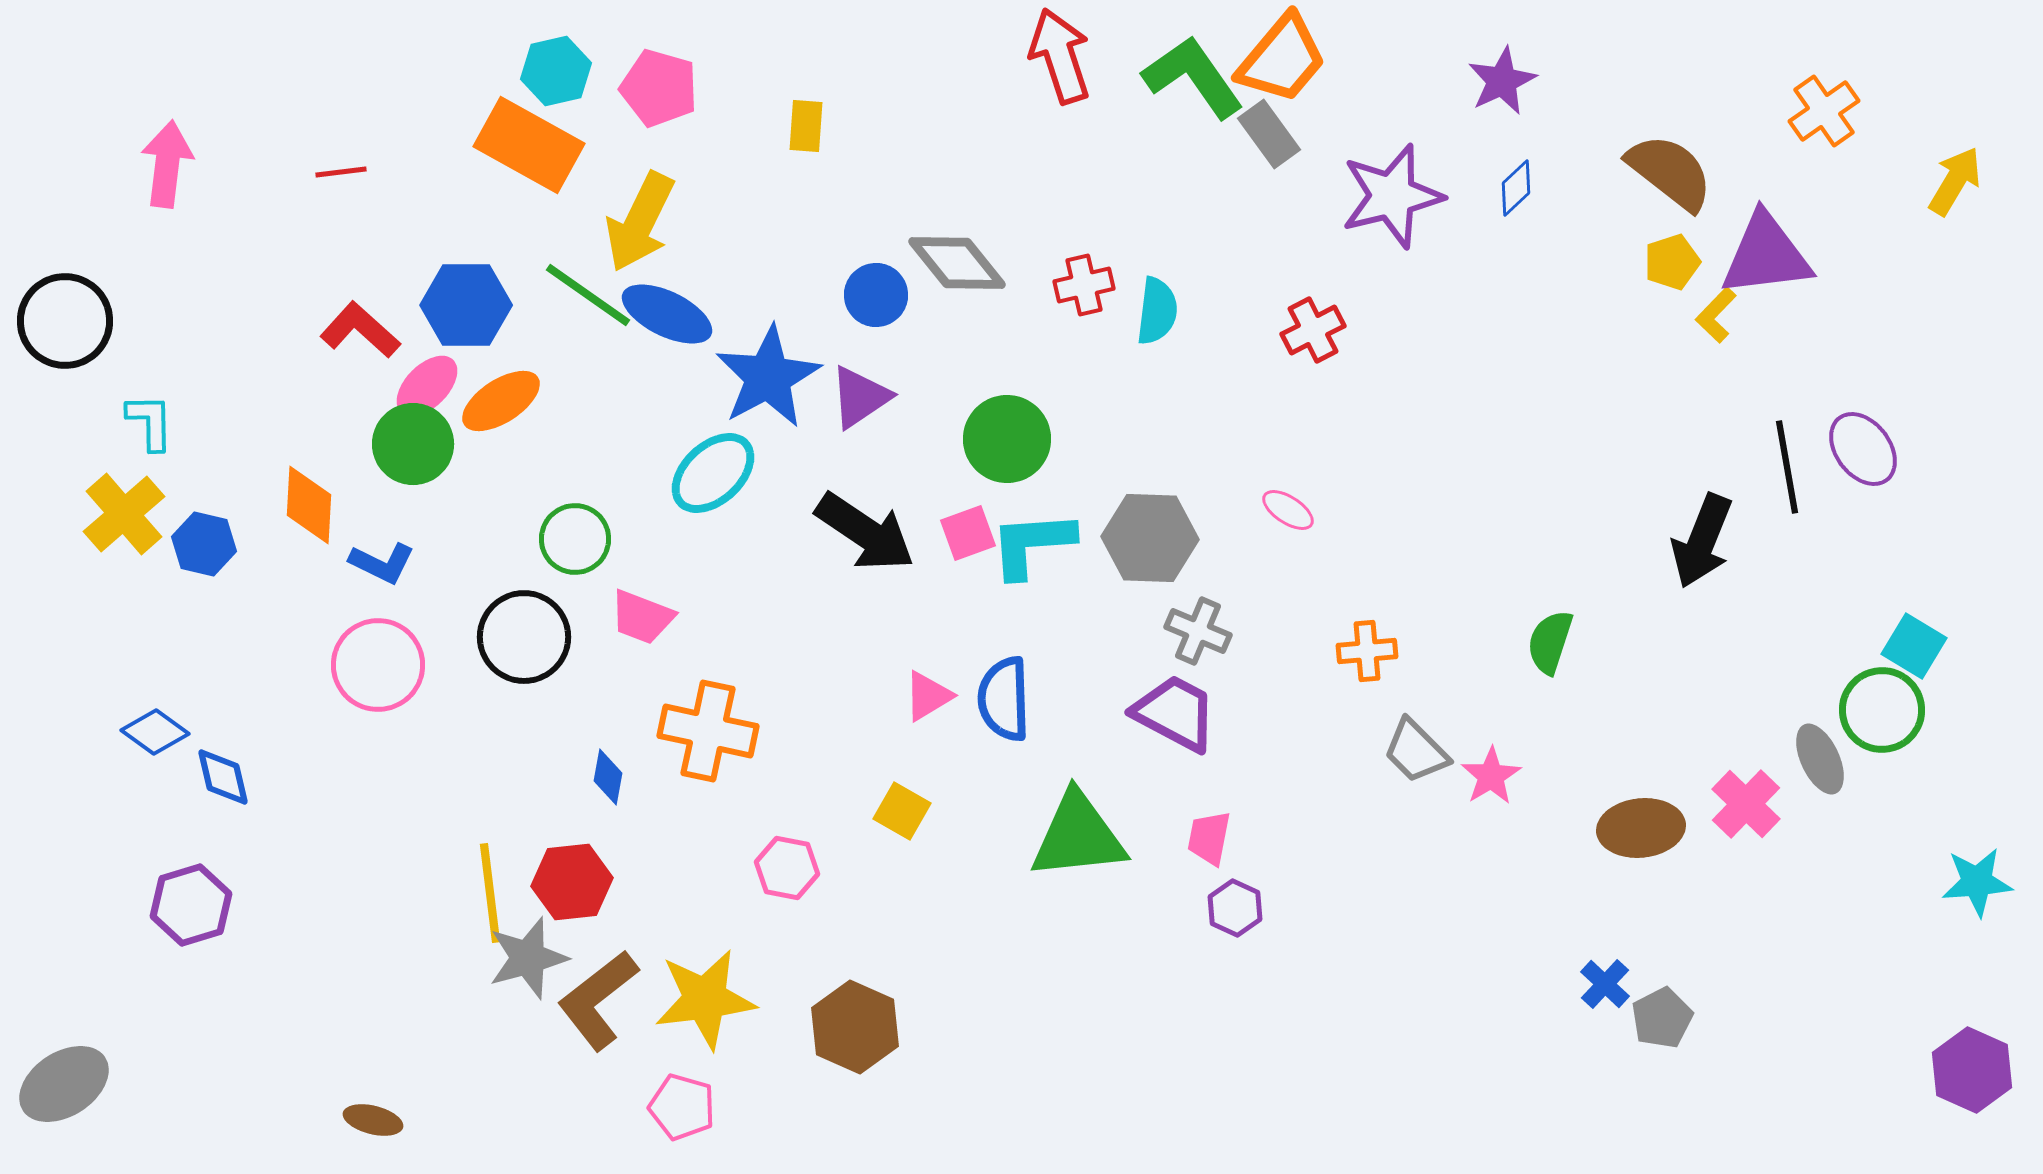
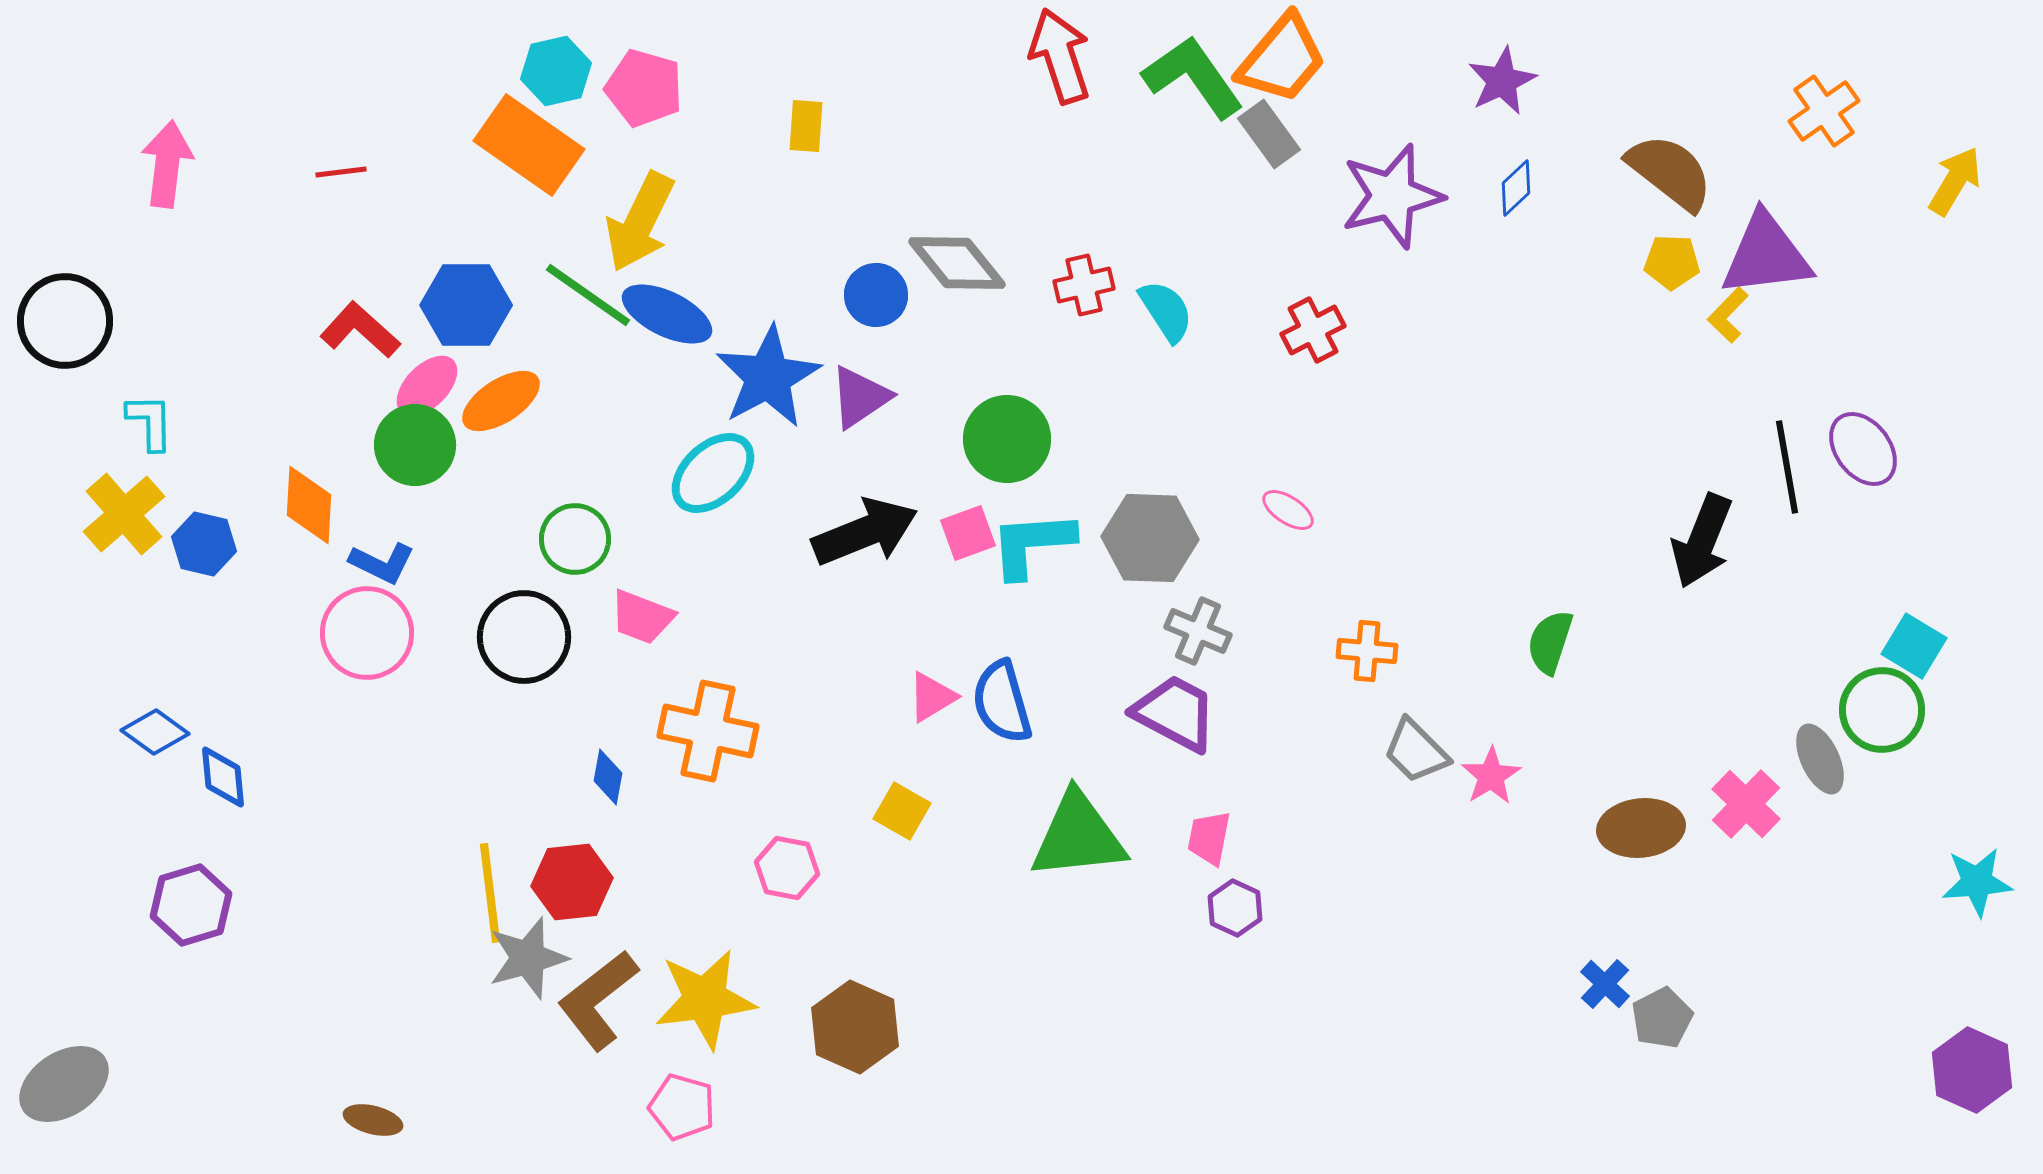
pink pentagon at (659, 88): moved 15 px left
orange rectangle at (529, 145): rotated 6 degrees clockwise
yellow pentagon at (1672, 262): rotated 20 degrees clockwise
cyan semicircle at (1157, 311): moved 9 px right; rotated 40 degrees counterclockwise
yellow L-shape at (1716, 315): moved 12 px right
green circle at (413, 444): moved 2 px right, 1 px down
black arrow at (865, 532): rotated 56 degrees counterclockwise
orange cross at (1367, 651): rotated 10 degrees clockwise
pink circle at (378, 665): moved 11 px left, 32 px up
pink triangle at (928, 696): moved 4 px right, 1 px down
blue semicircle at (1004, 699): moved 2 px left, 3 px down; rotated 14 degrees counterclockwise
blue diamond at (223, 777): rotated 8 degrees clockwise
